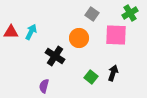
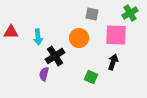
gray square: rotated 24 degrees counterclockwise
cyan arrow: moved 7 px right, 5 px down; rotated 147 degrees clockwise
black cross: rotated 24 degrees clockwise
black arrow: moved 11 px up
green square: rotated 16 degrees counterclockwise
purple semicircle: moved 12 px up
